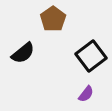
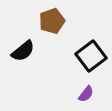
brown pentagon: moved 1 px left, 2 px down; rotated 15 degrees clockwise
black semicircle: moved 2 px up
